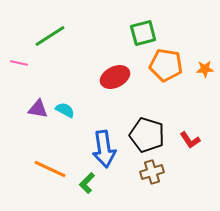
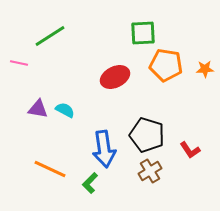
green square: rotated 12 degrees clockwise
red L-shape: moved 10 px down
brown cross: moved 2 px left, 1 px up; rotated 15 degrees counterclockwise
green L-shape: moved 3 px right
